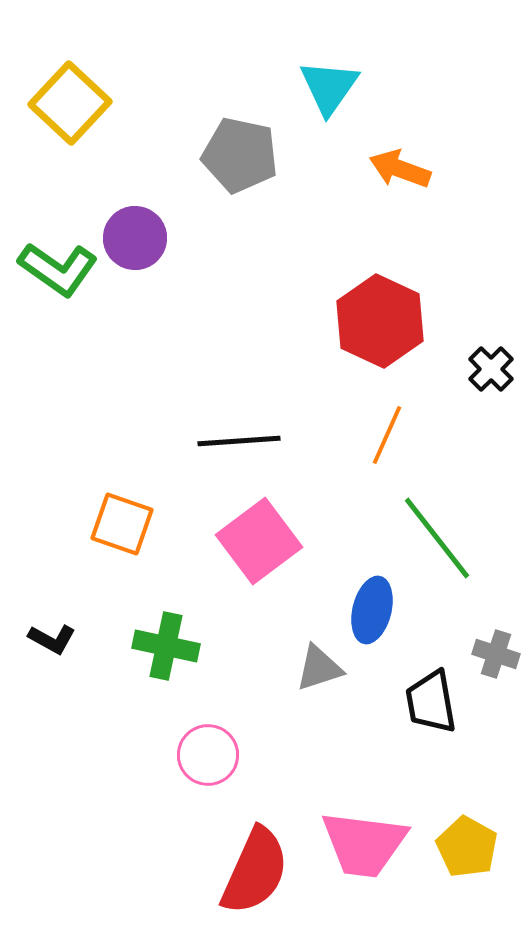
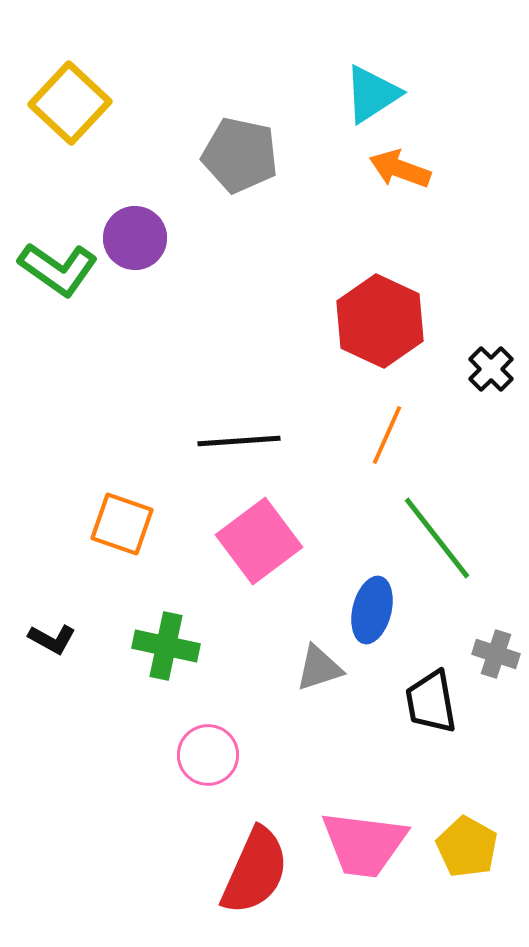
cyan triangle: moved 43 px right, 7 px down; rotated 22 degrees clockwise
